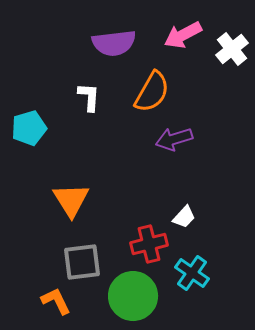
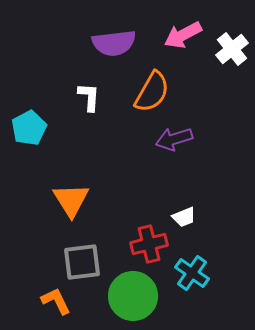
cyan pentagon: rotated 12 degrees counterclockwise
white trapezoid: rotated 25 degrees clockwise
